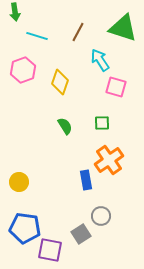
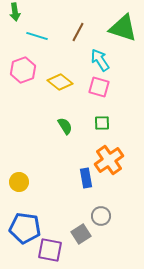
yellow diamond: rotated 70 degrees counterclockwise
pink square: moved 17 px left
blue rectangle: moved 2 px up
